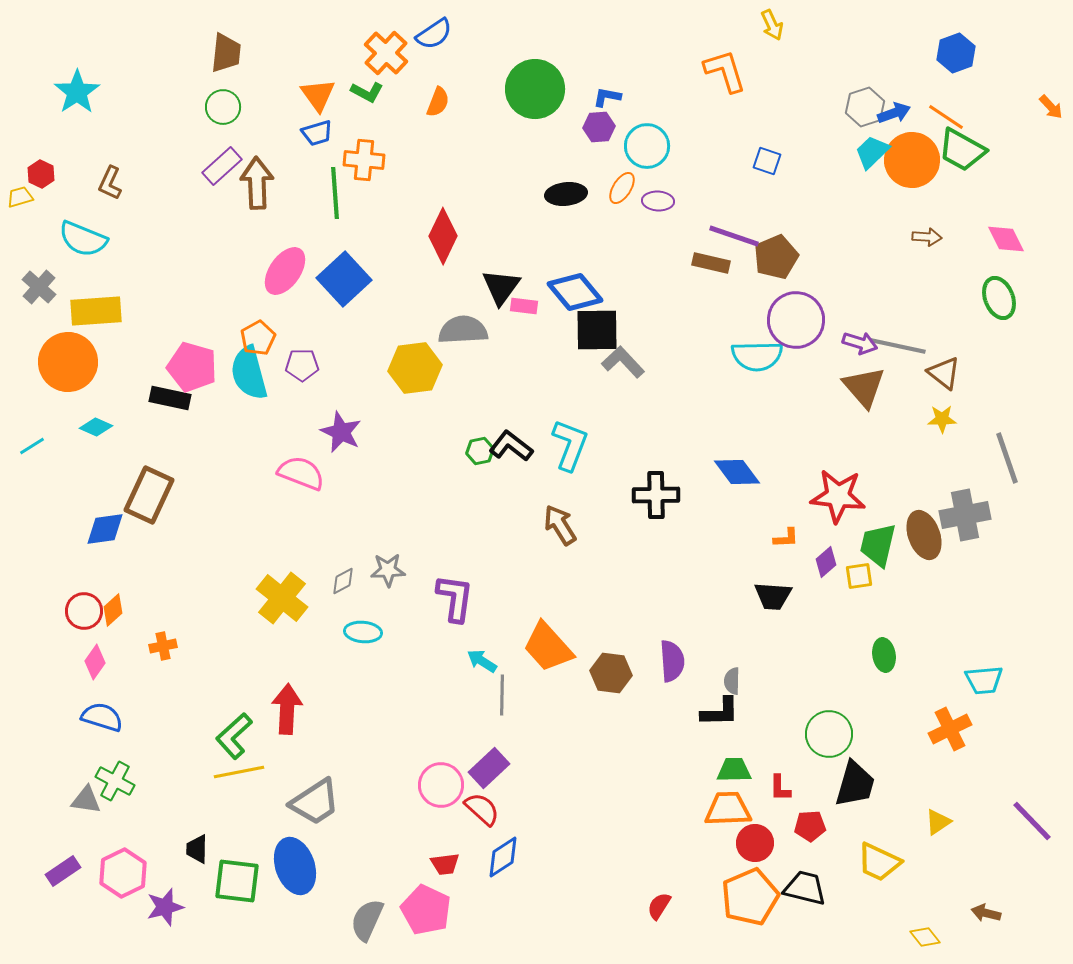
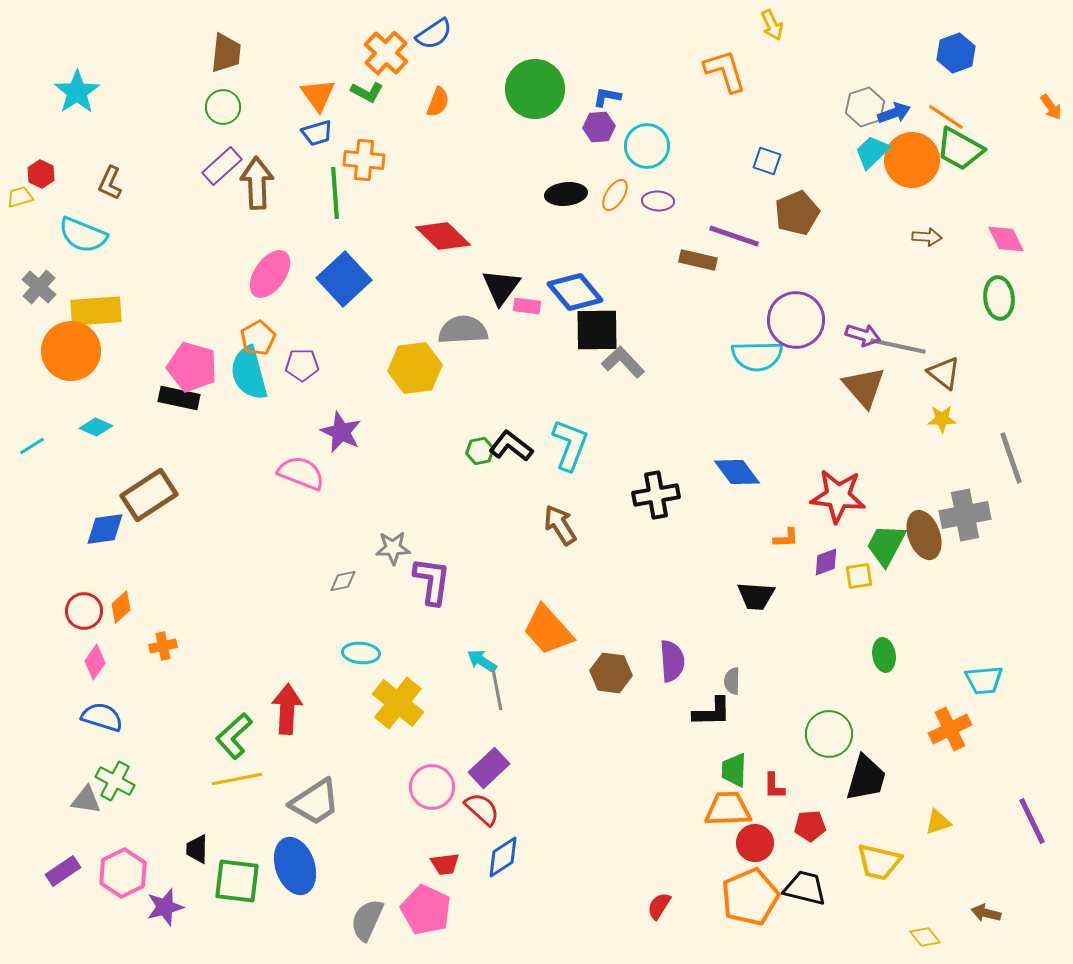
orange arrow at (1051, 107): rotated 8 degrees clockwise
green trapezoid at (962, 150): moved 2 px left, 1 px up
orange ellipse at (622, 188): moved 7 px left, 7 px down
red diamond at (443, 236): rotated 72 degrees counterclockwise
cyan semicircle at (83, 239): moved 4 px up
brown pentagon at (776, 257): moved 21 px right, 44 px up
brown rectangle at (711, 263): moved 13 px left, 3 px up
pink ellipse at (285, 271): moved 15 px left, 3 px down
green ellipse at (999, 298): rotated 15 degrees clockwise
pink rectangle at (524, 306): moved 3 px right
purple arrow at (860, 343): moved 3 px right, 8 px up
orange circle at (68, 362): moved 3 px right, 11 px up
black rectangle at (170, 398): moved 9 px right
gray line at (1007, 458): moved 4 px right
brown rectangle at (149, 495): rotated 32 degrees clockwise
black cross at (656, 495): rotated 9 degrees counterclockwise
green trapezoid at (878, 545): moved 8 px right; rotated 15 degrees clockwise
purple diamond at (826, 562): rotated 20 degrees clockwise
gray star at (388, 570): moved 5 px right, 22 px up
gray diamond at (343, 581): rotated 16 degrees clockwise
black trapezoid at (773, 596): moved 17 px left
yellow cross at (282, 598): moved 116 px right, 105 px down
purple L-shape at (455, 598): moved 23 px left, 17 px up
orange diamond at (113, 610): moved 8 px right, 3 px up
cyan ellipse at (363, 632): moved 2 px left, 21 px down
orange trapezoid at (548, 647): moved 17 px up
gray line at (502, 695): moved 5 px left, 5 px up; rotated 12 degrees counterclockwise
black L-shape at (720, 712): moved 8 px left
green trapezoid at (734, 770): rotated 87 degrees counterclockwise
yellow line at (239, 772): moved 2 px left, 7 px down
black trapezoid at (855, 784): moved 11 px right, 6 px up
pink circle at (441, 785): moved 9 px left, 2 px down
red L-shape at (780, 788): moved 6 px left, 2 px up
purple line at (1032, 821): rotated 18 degrees clockwise
yellow triangle at (938, 822): rotated 16 degrees clockwise
yellow trapezoid at (879, 862): rotated 12 degrees counterclockwise
